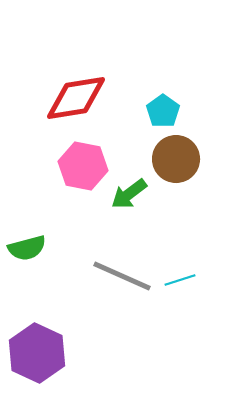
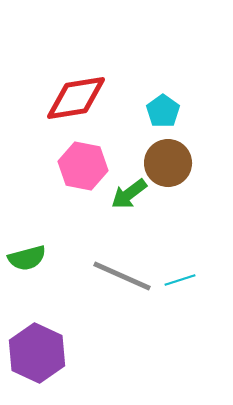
brown circle: moved 8 px left, 4 px down
green semicircle: moved 10 px down
